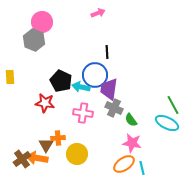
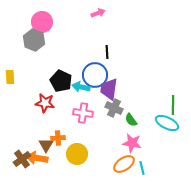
green line: rotated 30 degrees clockwise
